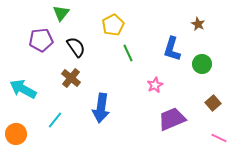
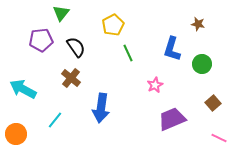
brown star: rotated 16 degrees counterclockwise
